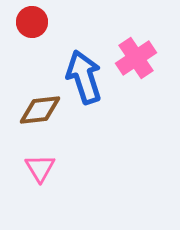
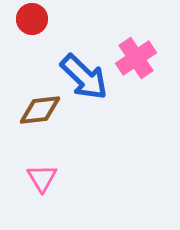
red circle: moved 3 px up
blue arrow: rotated 152 degrees clockwise
pink triangle: moved 2 px right, 10 px down
